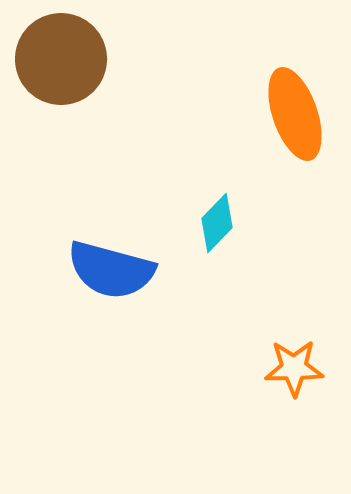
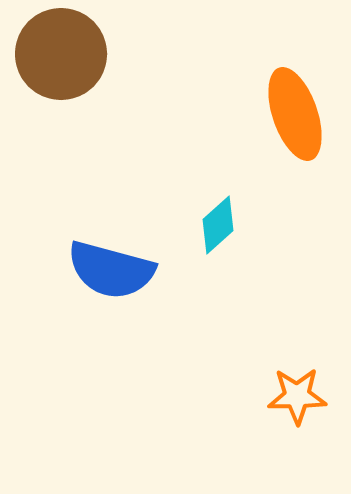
brown circle: moved 5 px up
cyan diamond: moved 1 px right, 2 px down; rotated 4 degrees clockwise
orange star: moved 3 px right, 28 px down
